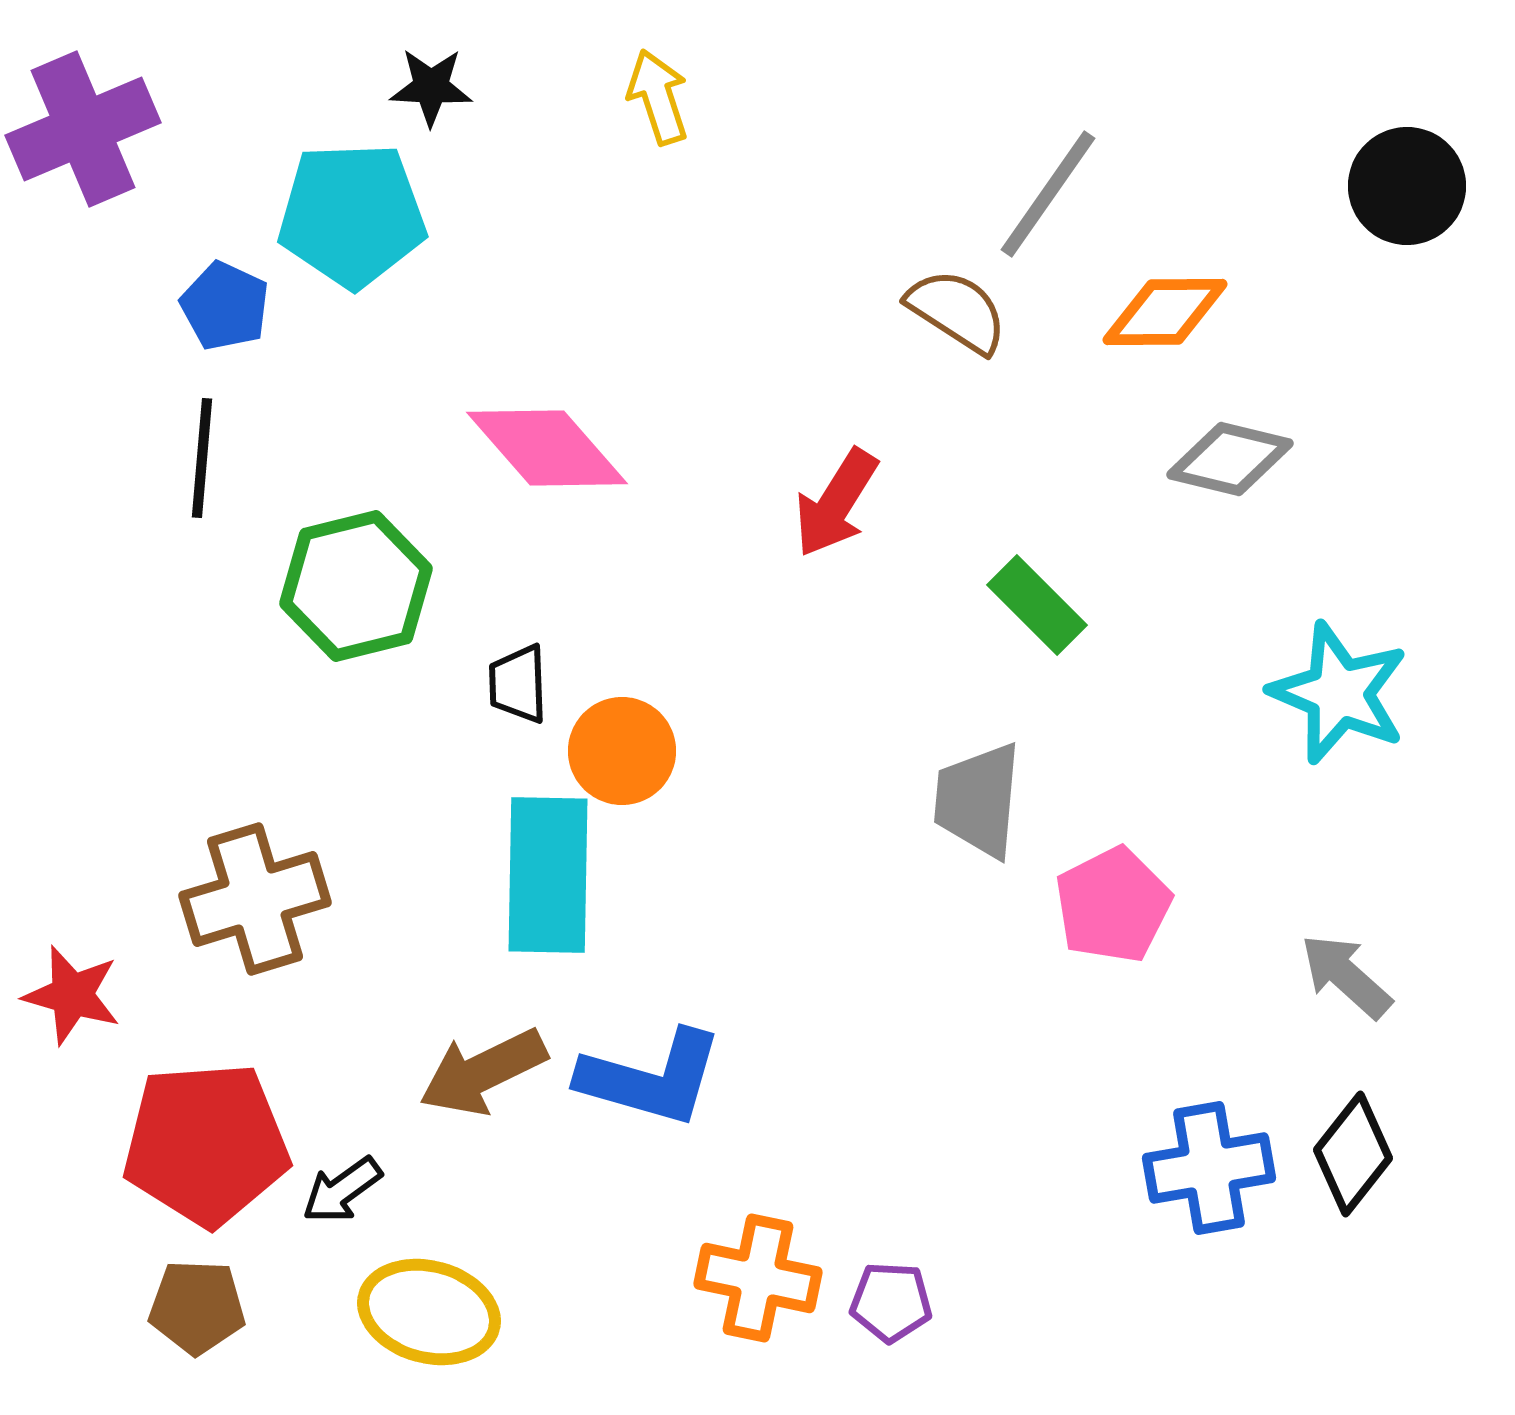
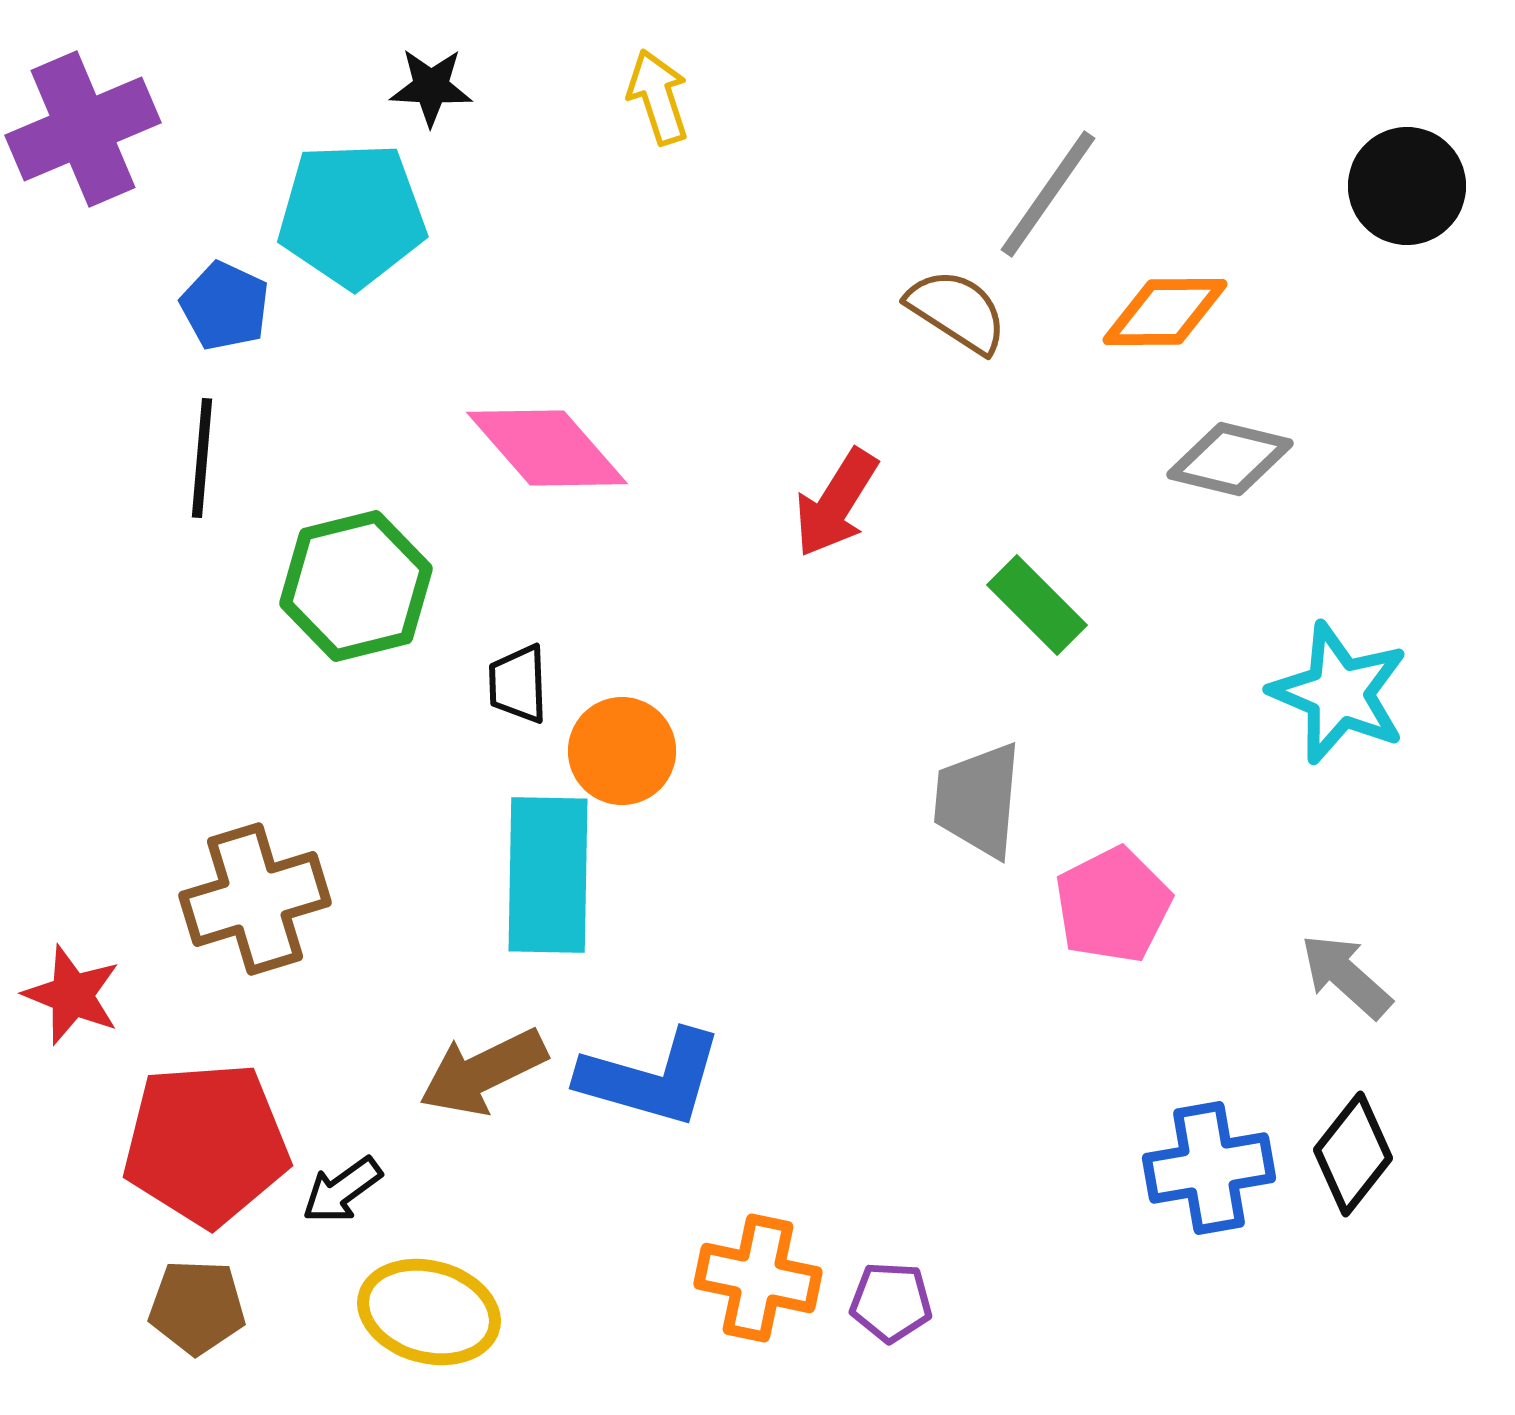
red star: rotated 6 degrees clockwise
